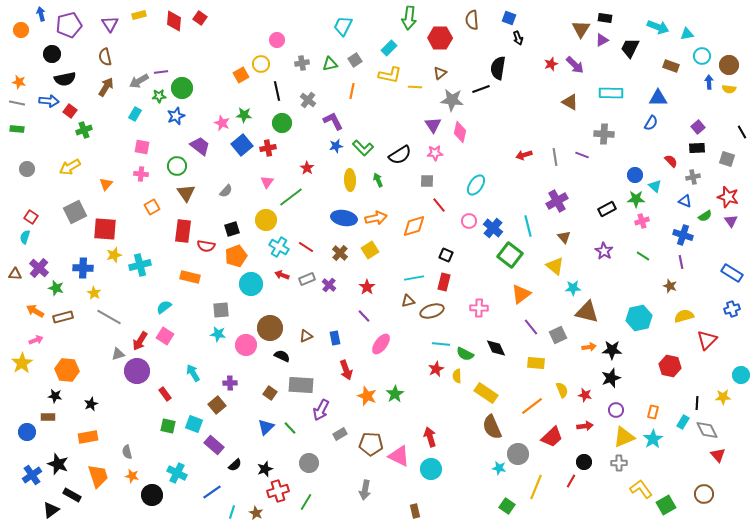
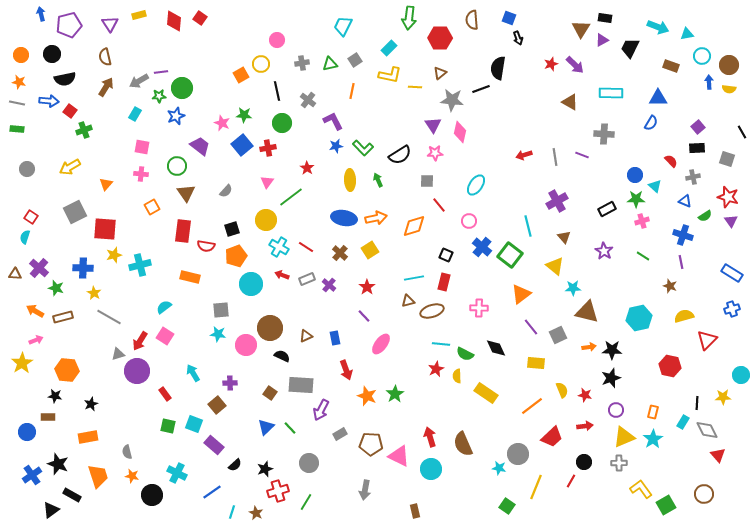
orange circle at (21, 30): moved 25 px down
blue cross at (493, 228): moved 11 px left, 19 px down
brown semicircle at (492, 427): moved 29 px left, 17 px down
